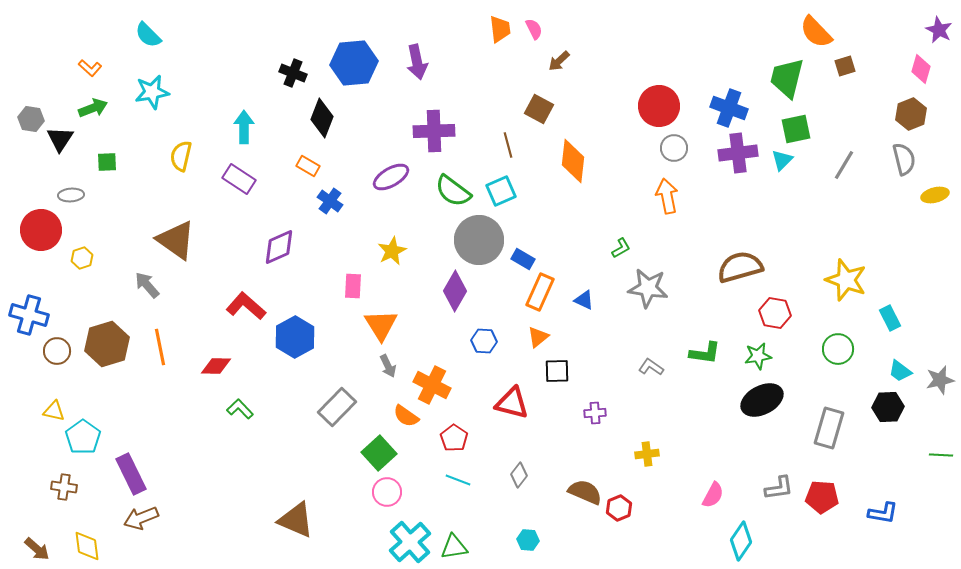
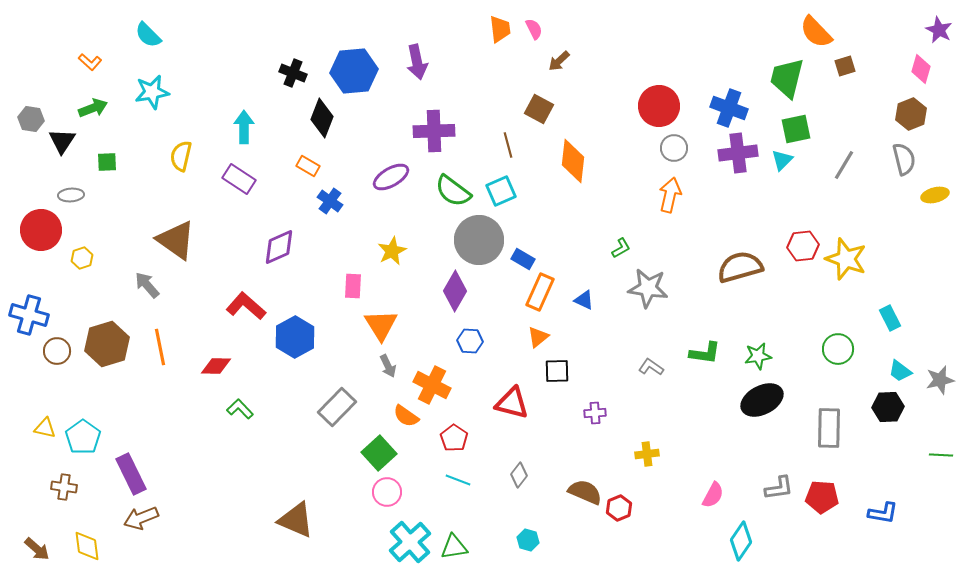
blue hexagon at (354, 63): moved 8 px down
orange L-shape at (90, 68): moved 6 px up
black triangle at (60, 139): moved 2 px right, 2 px down
orange arrow at (667, 196): moved 3 px right, 1 px up; rotated 24 degrees clockwise
yellow star at (846, 280): moved 21 px up
red hexagon at (775, 313): moved 28 px right, 67 px up; rotated 16 degrees counterclockwise
blue hexagon at (484, 341): moved 14 px left
yellow triangle at (54, 411): moved 9 px left, 17 px down
gray rectangle at (829, 428): rotated 15 degrees counterclockwise
cyan hexagon at (528, 540): rotated 10 degrees clockwise
